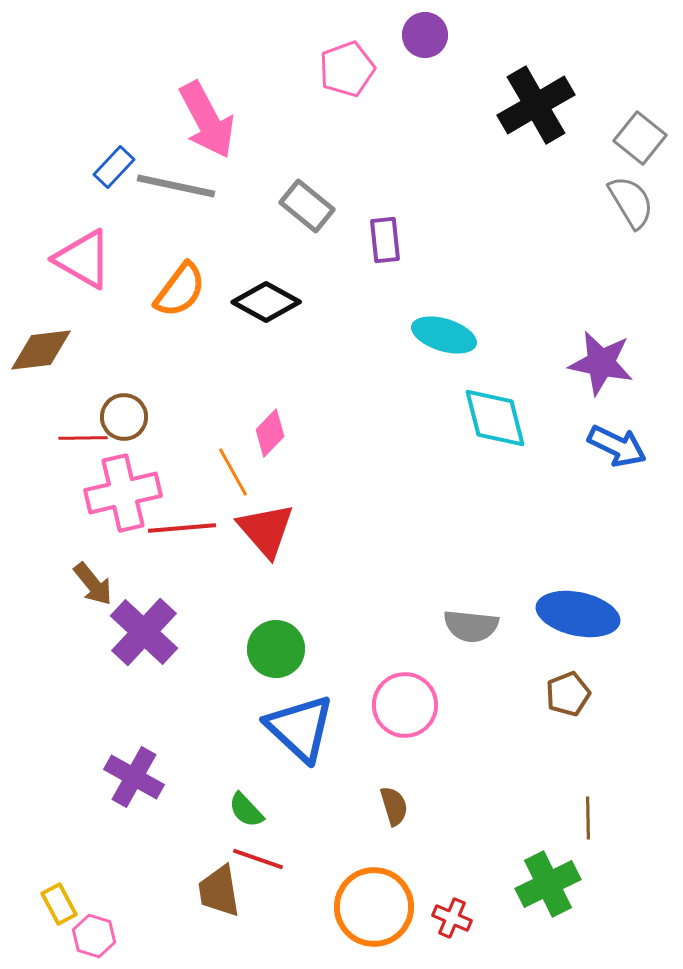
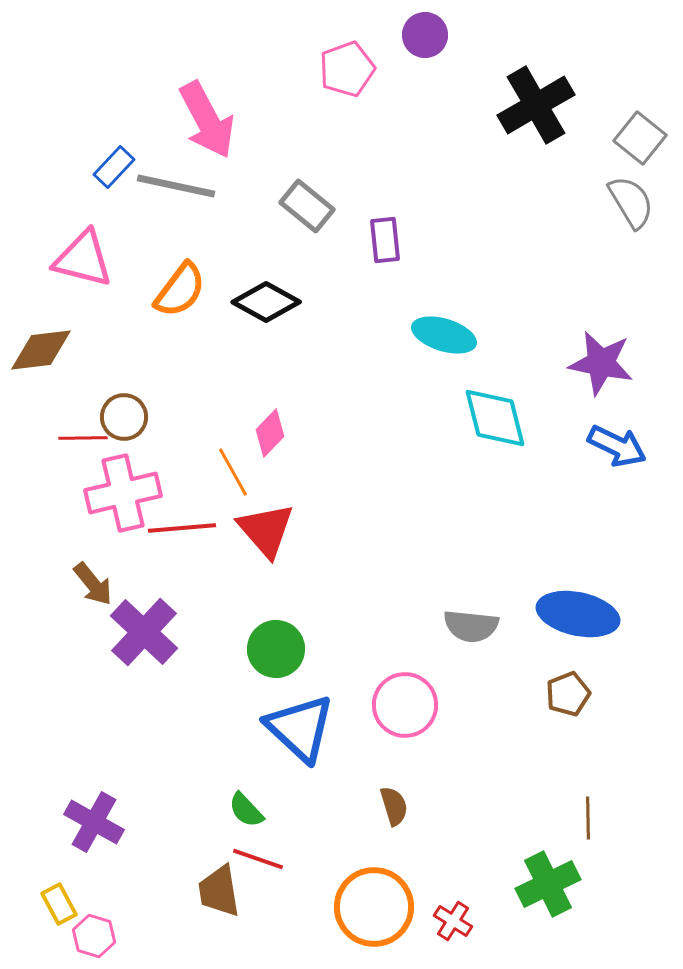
pink triangle at (83, 259): rotated 16 degrees counterclockwise
purple cross at (134, 777): moved 40 px left, 45 px down
red cross at (452, 918): moved 1 px right, 3 px down; rotated 9 degrees clockwise
